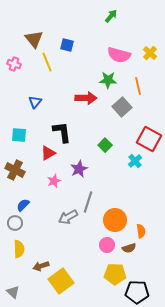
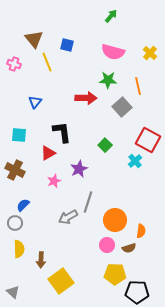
pink semicircle: moved 6 px left, 3 px up
red square: moved 1 px left, 1 px down
orange semicircle: rotated 16 degrees clockwise
brown arrow: moved 6 px up; rotated 70 degrees counterclockwise
